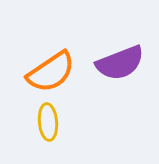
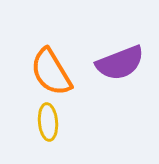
orange semicircle: rotated 93 degrees clockwise
